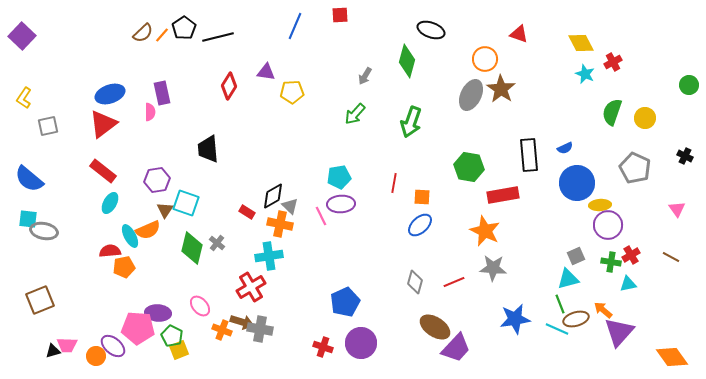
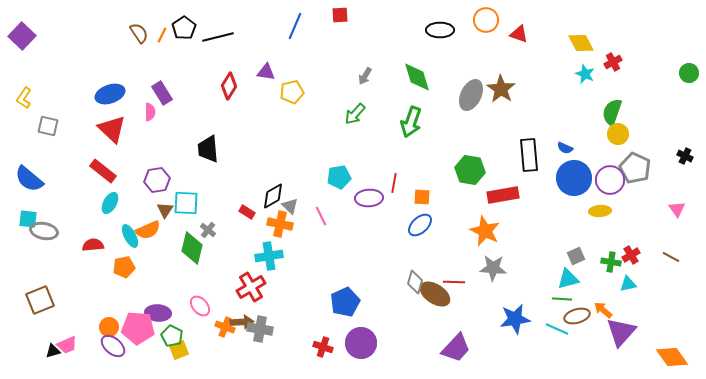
black ellipse at (431, 30): moved 9 px right; rotated 20 degrees counterclockwise
brown semicircle at (143, 33): moved 4 px left; rotated 80 degrees counterclockwise
orange line at (162, 35): rotated 14 degrees counterclockwise
orange circle at (485, 59): moved 1 px right, 39 px up
green diamond at (407, 61): moved 10 px right, 16 px down; rotated 32 degrees counterclockwise
green circle at (689, 85): moved 12 px up
yellow pentagon at (292, 92): rotated 10 degrees counterclockwise
purple rectangle at (162, 93): rotated 20 degrees counterclockwise
yellow circle at (645, 118): moved 27 px left, 16 px down
red triangle at (103, 124): moved 9 px right, 5 px down; rotated 40 degrees counterclockwise
gray square at (48, 126): rotated 25 degrees clockwise
blue semicircle at (565, 148): rotated 49 degrees clockwise
green hexagon at (469, 167): moved 1 px right, 3 px down
blue circle at (577, 183): moved 3 px left, 5 px up
cyan square at (186, 203): rotated 16 degrees counterclockwise
purple ellipse at (341, 204): moved 28 px right, 6 px up
yellow ellipse at (600, 205): moved 6 px down
purple circle at (608, 225): moved 2 px right, 45 px up
gray cross at (217, 243): moved 9 px left, 13 px up
red semicircle at (110, 251): moved 17 px left, 6 px up
red line at (454, 282): rotated 25 degrees clockwise
green line at (560, 304): moved 2 px right, 5 px up; rotated 66 degrees counterclockwise
brown ellipse at (576, 319): moved 1 px right, 3 px up
brown arrow at (242, 322): rotated 20 degrees counterclockwise
brown ellipse at (435, 327): moved 33 px up
orange cross at (222, 330): moved 3 px right, 3 px up
purple triangle at (619, 332): moved 2 px right
pink trapezoid at (67, 345): rotated 25 degrees counterclockwise
orange circle at (96, 356): moved 13 px right, 29 px up
